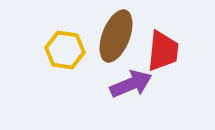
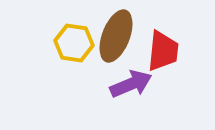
yellow hexagon: moved 9 px right, 7 px up
